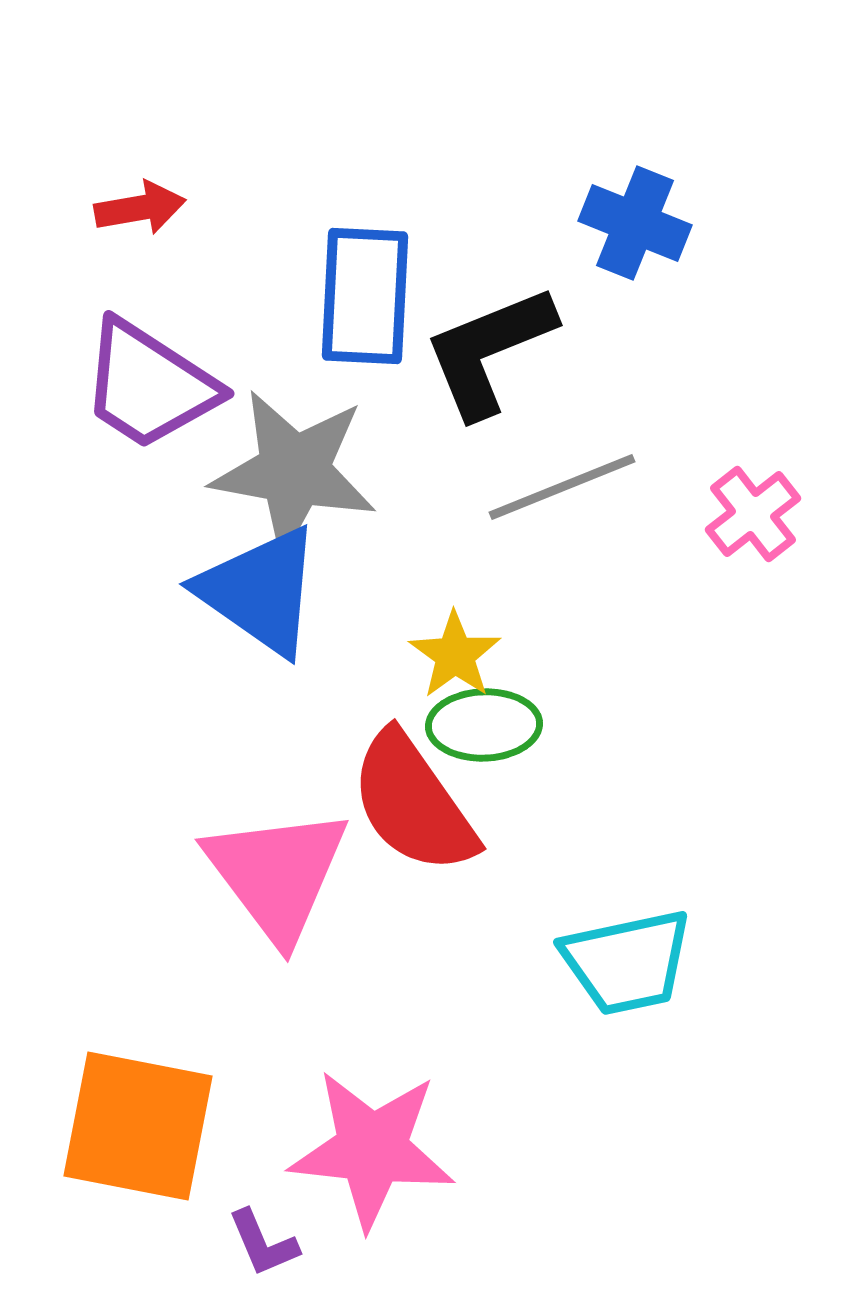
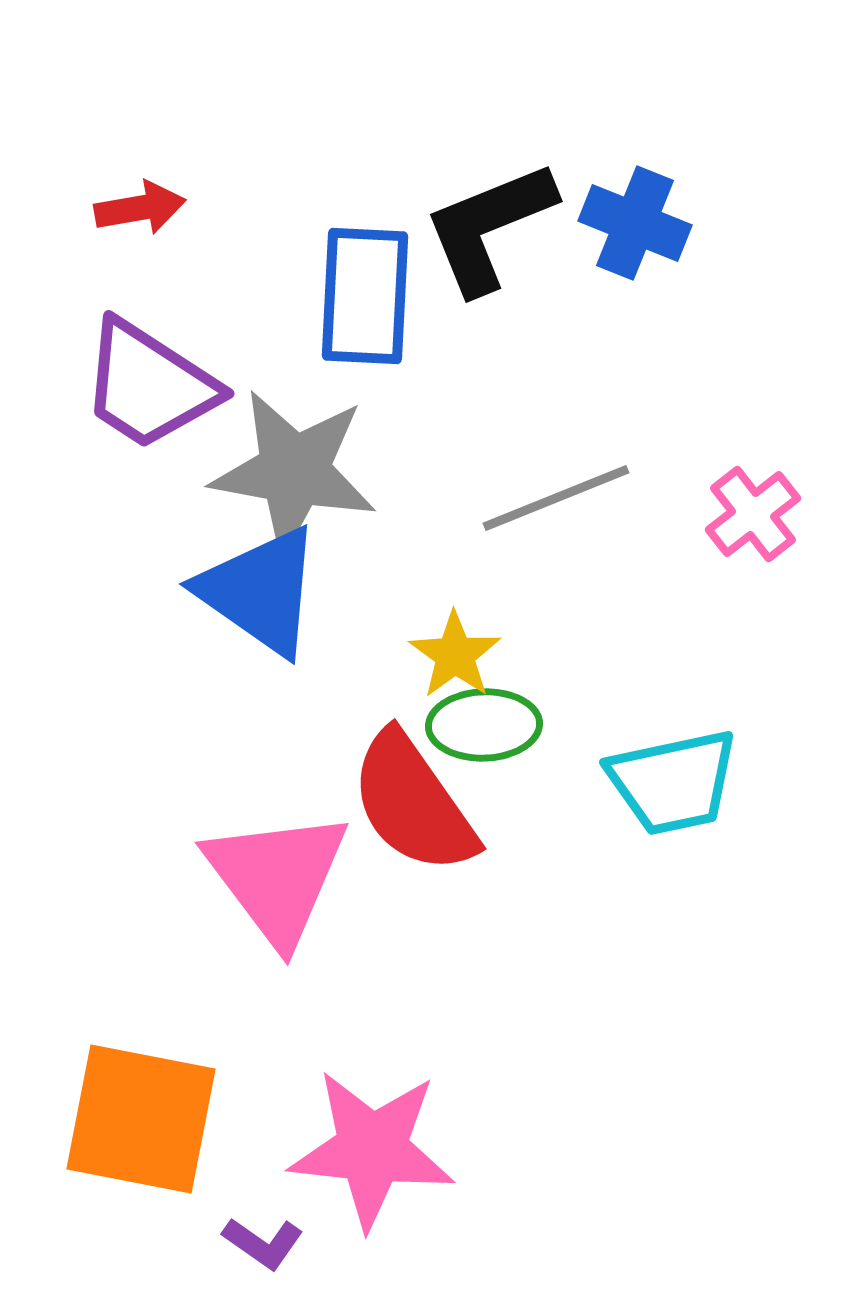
black L-shape: moved 124 px up
gray line: moved 6 px left, 11 px down
pink triangle: moved 3 px down
cyan trapezoid: moved 46 px right, 180 px up
orange square: moved 3 px right, 7 px up
purple L-shape: rotated 32 degrees counterclockwise
